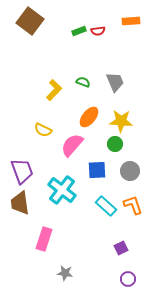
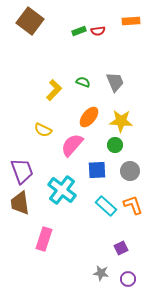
green circle: moved 1 px down
gray star: moved 36 px right
